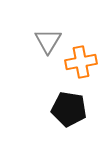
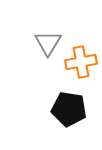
gray triangle: moved 2 px down
